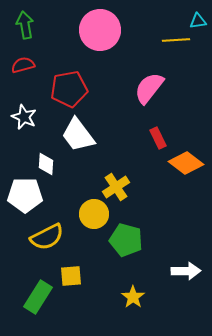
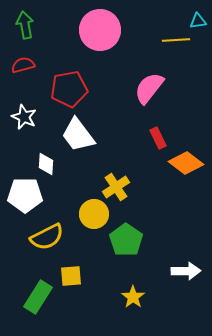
green pentagon: rotated 20 degrees clockwise
